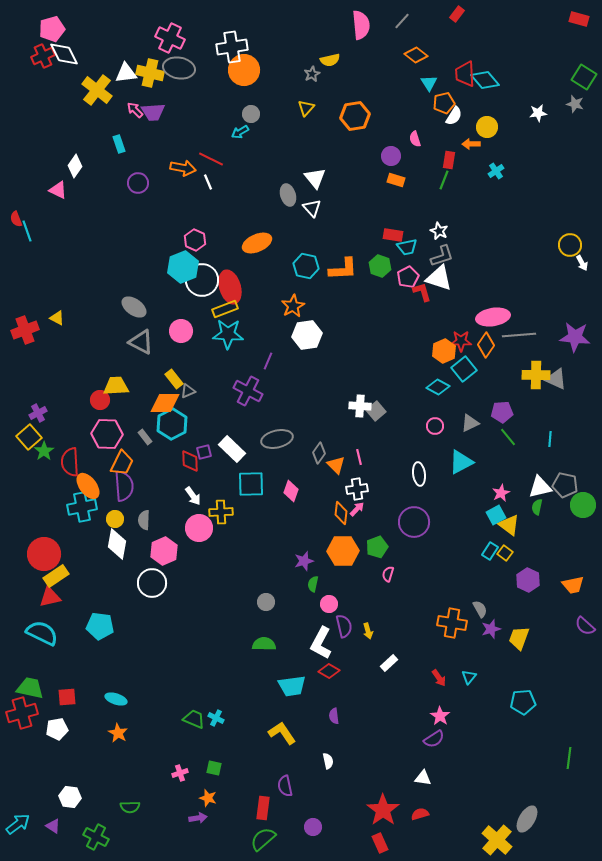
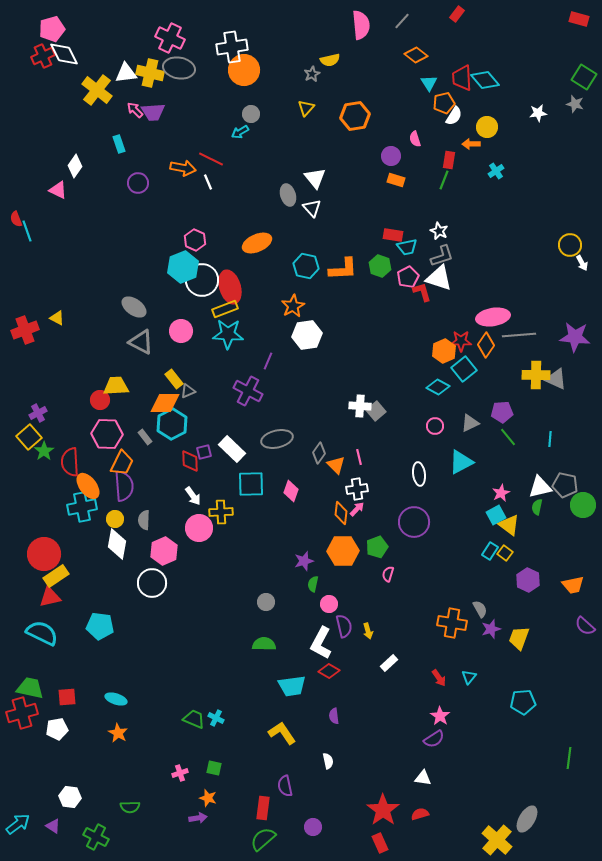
red trapezoid at (465, 74): moved 3 px left, 4 px down
